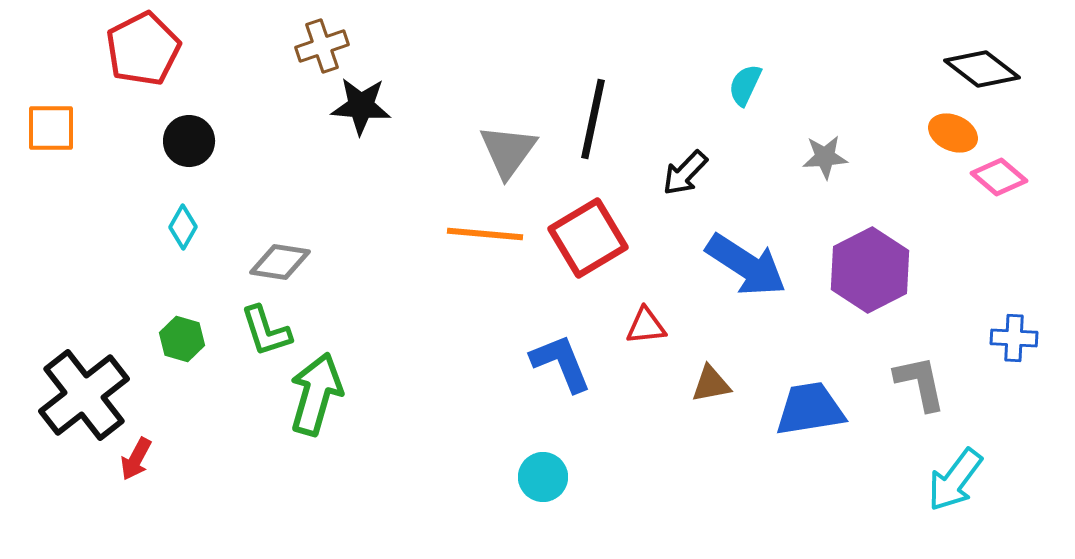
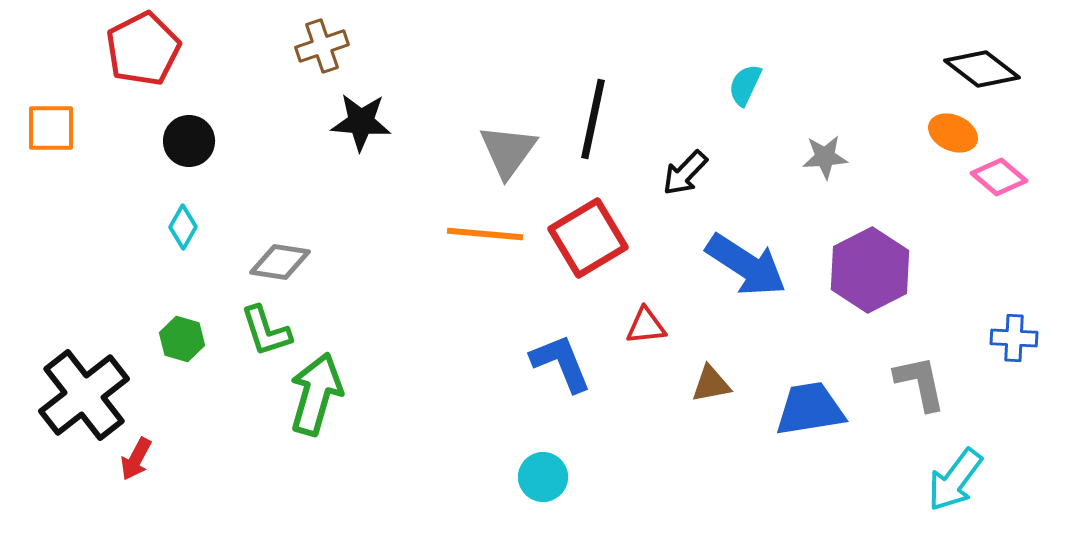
black star: moved 16 px down
